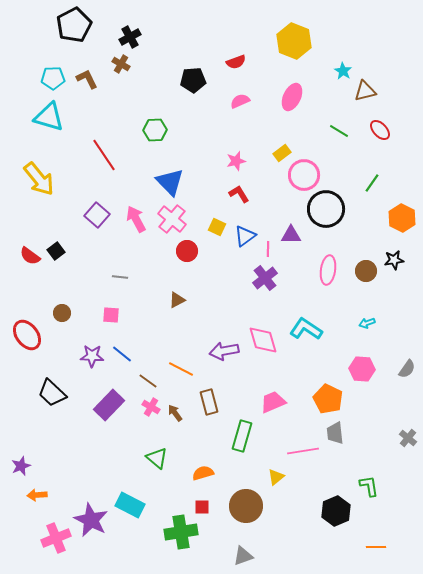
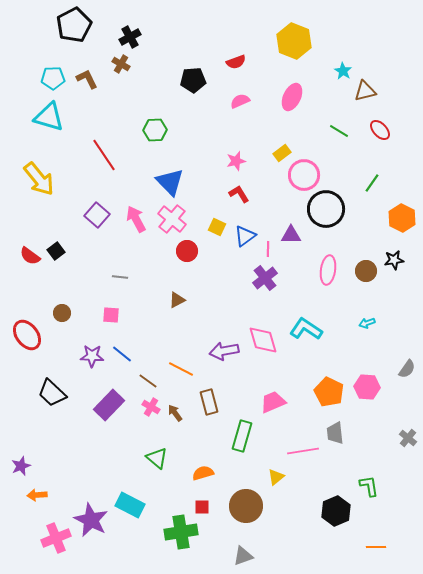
pink hexagon at (362, 369): moved 5 px right, 18 px down
orange pentagon at (328, 399): moved 1 px right, 7 px up
